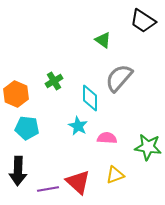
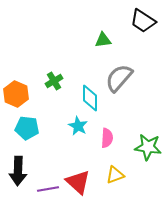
green triangle: rotated 42 degrees counterclockwise
pink semicircle: rotated 90 degrees clockwise
